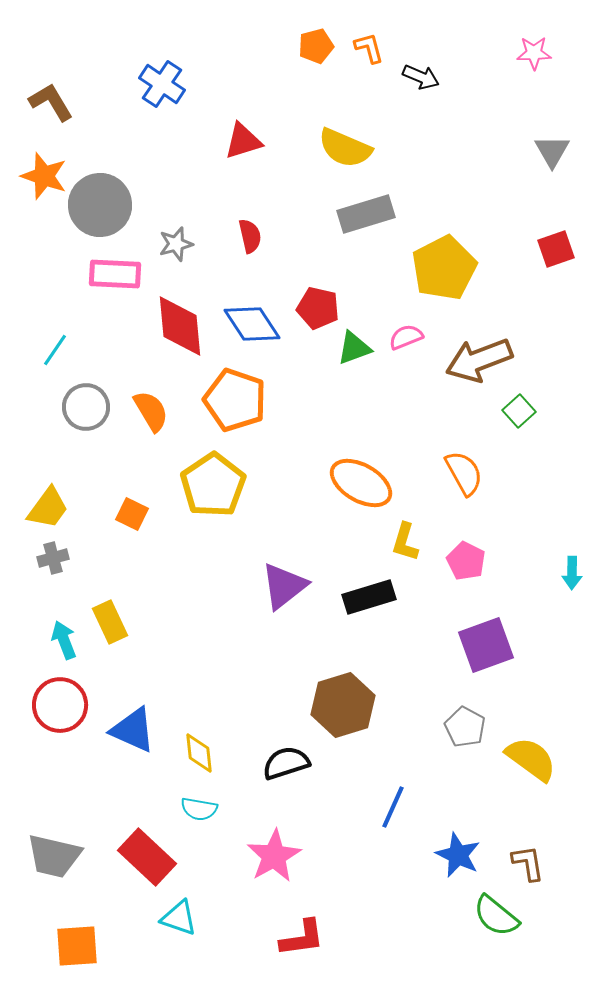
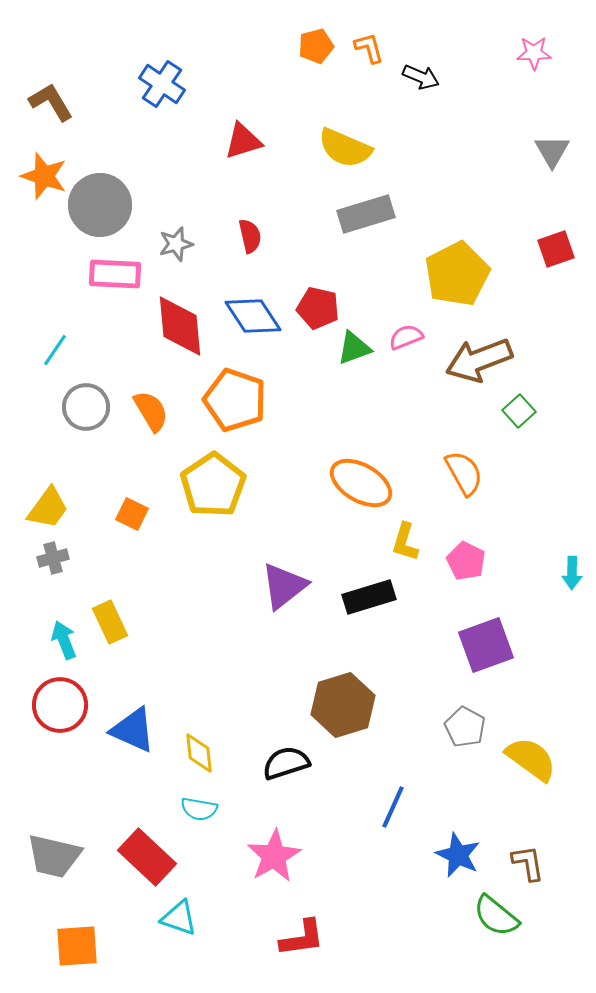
yellow pentagon at (444, 268): moved 13 px right, 6 px down
blue diamond at (252, 324): moved 1 px right, 8 px up
